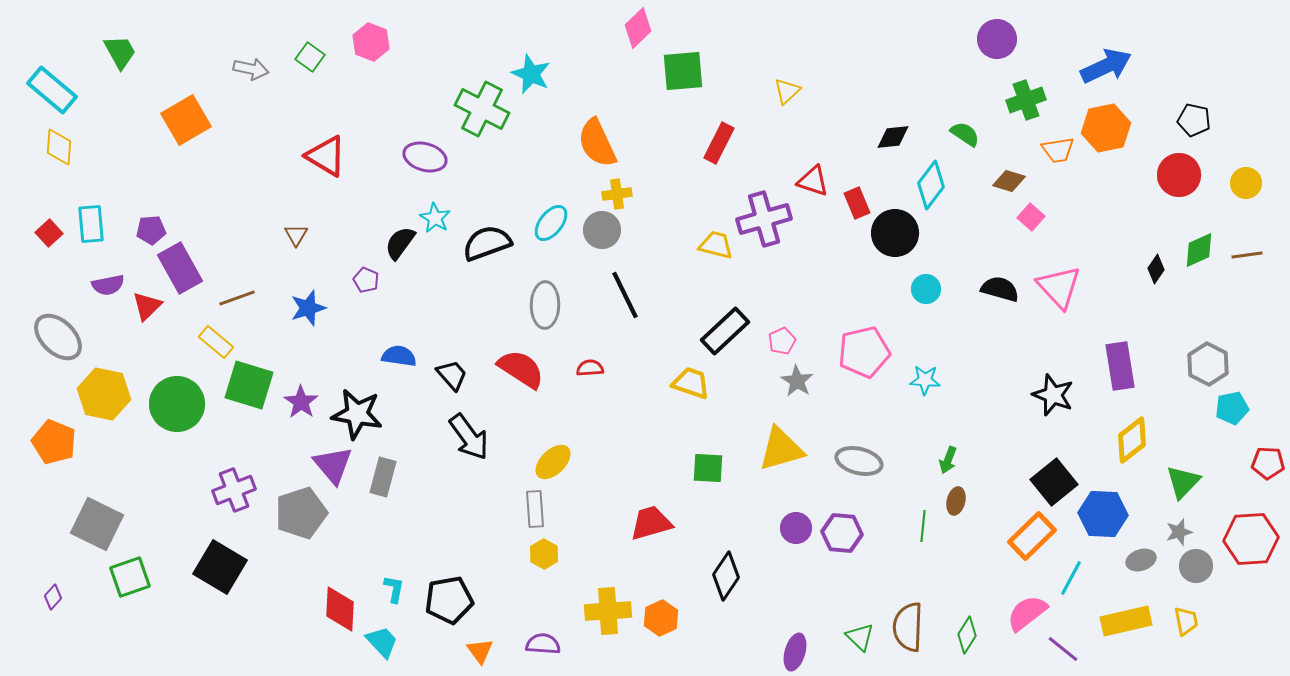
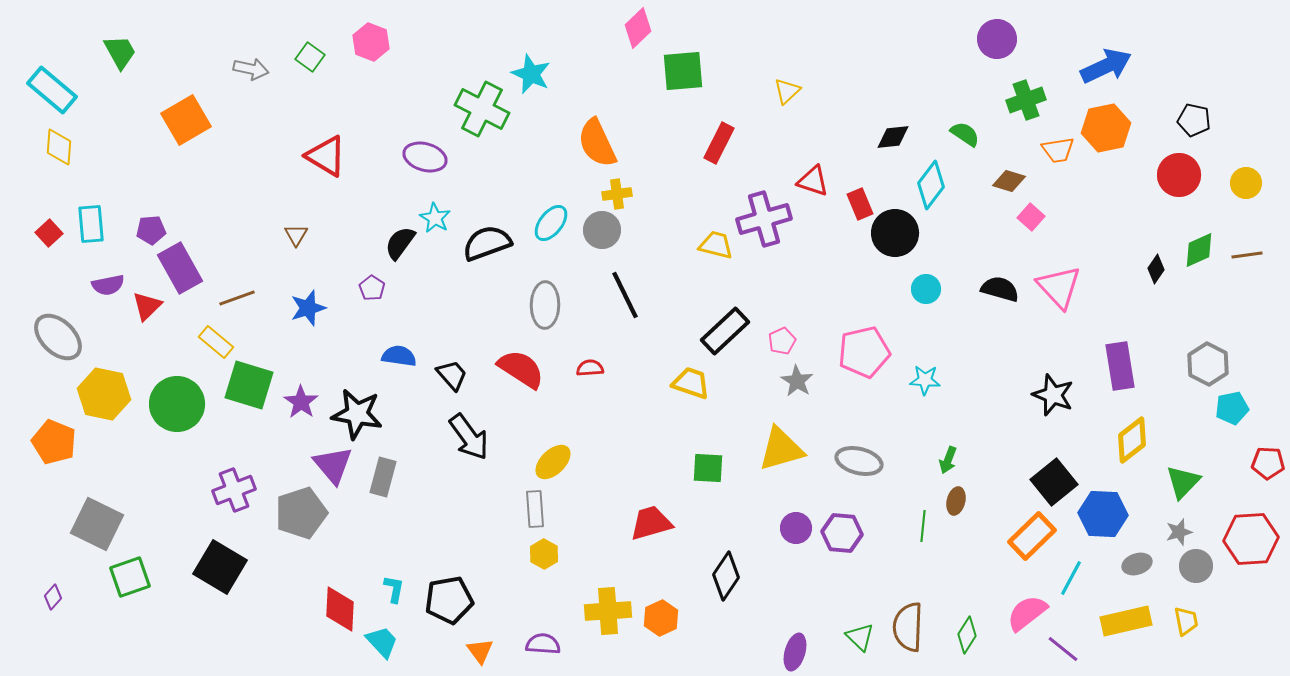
red rectangle at (857, 203): moved 3 px right, 1 px down
purple pentagon at (366, 280): moved 6 px right, 8 px down; rotated 10 degrees clockwise
gray ellipse at (1141, 560): moved 4 px left, 4 px down
